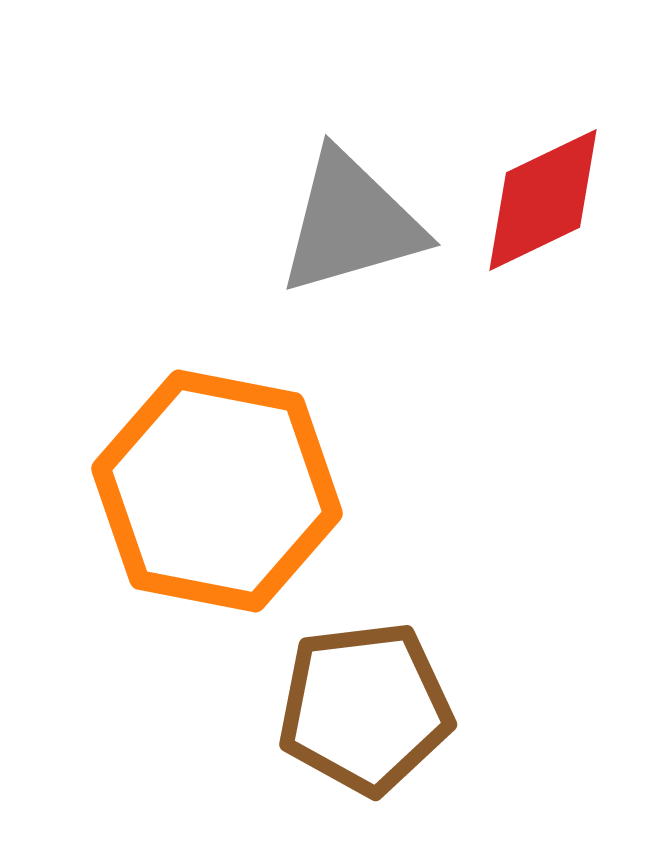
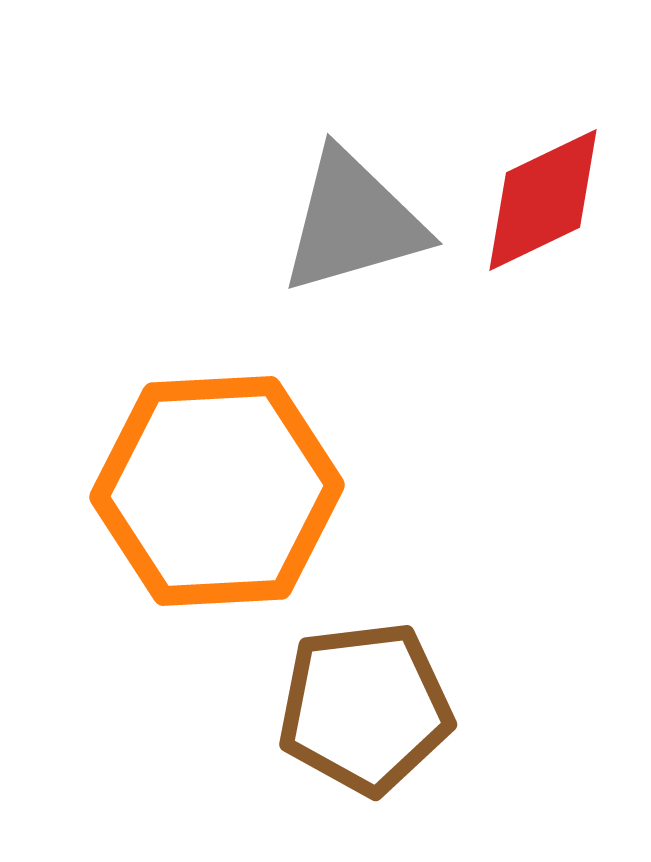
gray triangle: moved 2 px right, 1 px up
orange hexagon: rotated 14 degrees counterclockwise
